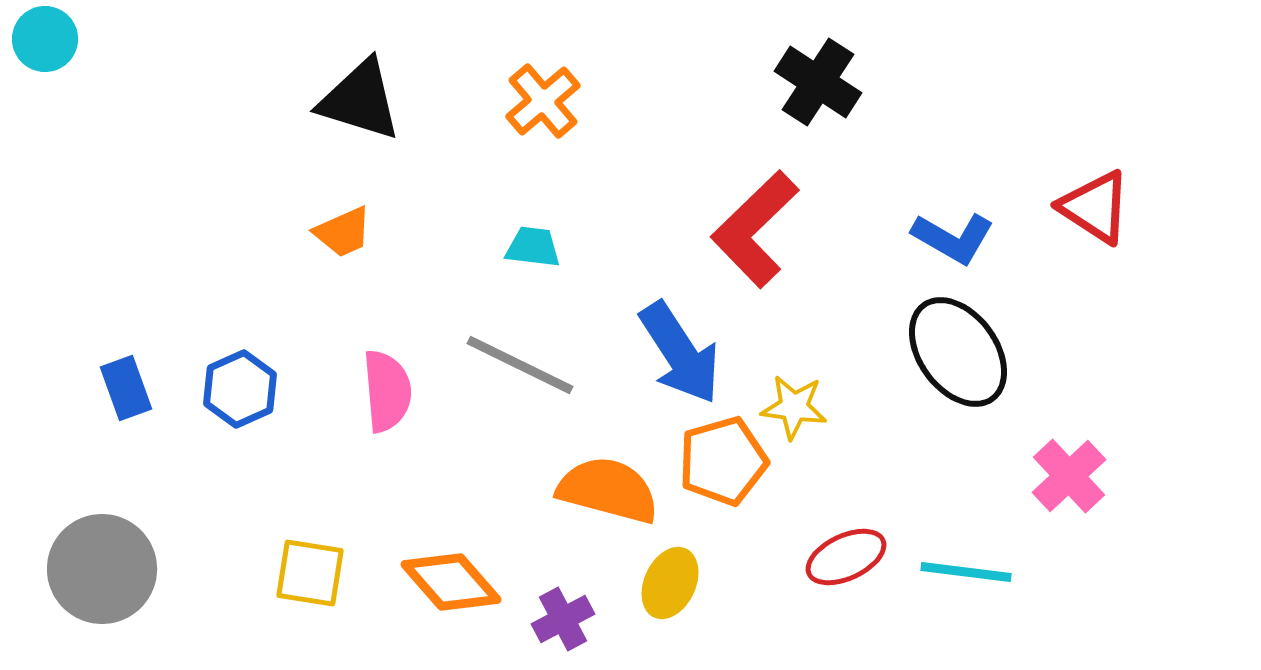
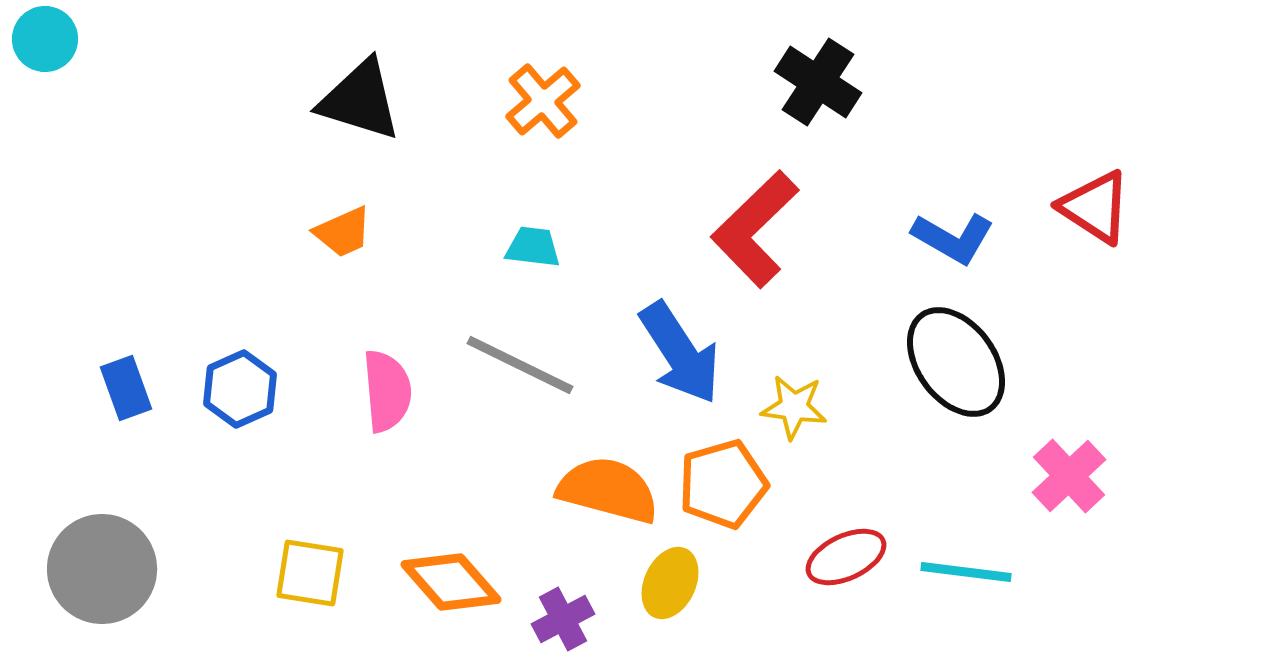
black ellipse: moved 2 px left, 10 px down
orange pentagon: moved 23 px down
